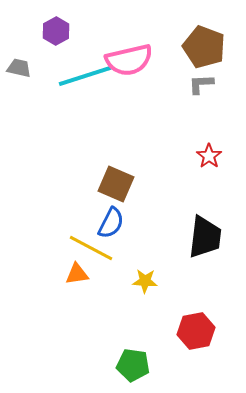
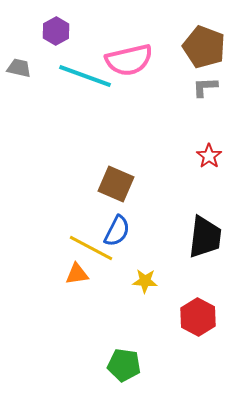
cyan line: rotated 38 degrees clockwise
gray L-shape: moved 4 px right, 3 px down
blue semicircle: moved 6 px right, 8 px down
red hexagon: moved 2 px right, 14 px up; rotated 21 degrees counterclockwise
green pentagon: moved 9 px left
